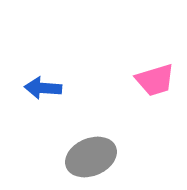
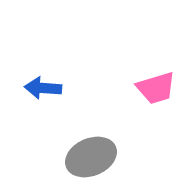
pink trapezoid: moved 1 px right, 8 px down
